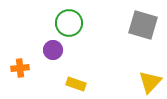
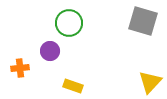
gray square: moved 4 px up
purple circle: moved 3 px left, 1 px down
yellow rectangle: moved 3 px left, 2 px down
